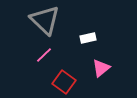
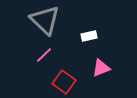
white rectangle: moved 1 px right, 2 px up
pink triangle: rotated 18 degrees clockwise
